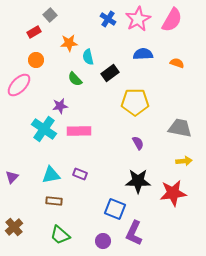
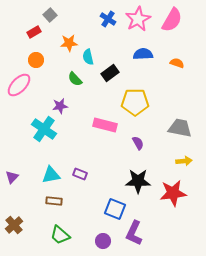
pink rectangle: moved 26 px right, 6 px up; rotated 15 degrees clockwise
brown cross: moved 2 px up
